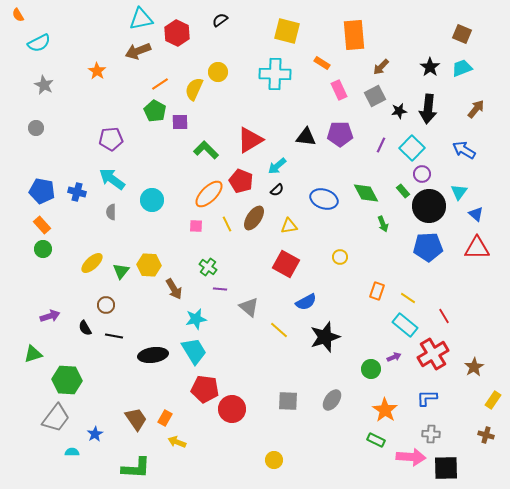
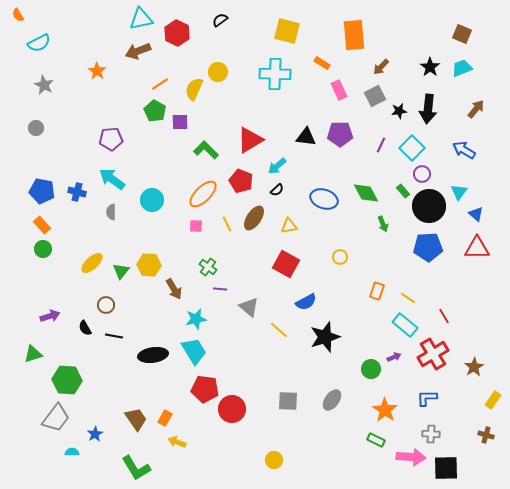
orange ellipse at (209, 194): moved 6 px left
green L-shape at (136, 468): rotated 56 degrees clockwise
